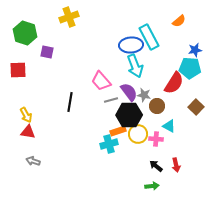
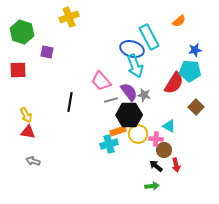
green hexagon: moved 3 px left, 1 px up
blue ellipse: moved 1 px right, 4 px down; rotated 20 degrees clockwise
cyan pentagon: moved 3 px down
brown circle: moved 7 px right, 44 px down
